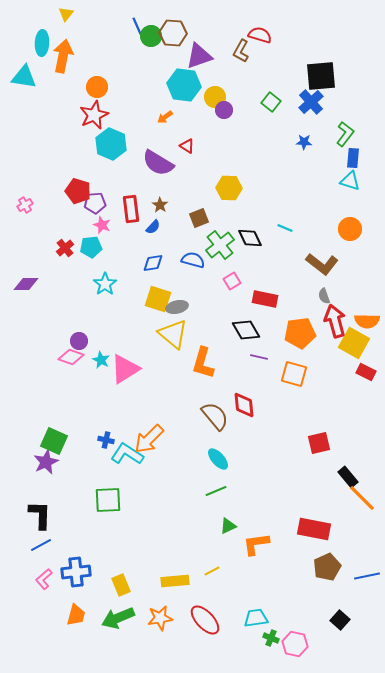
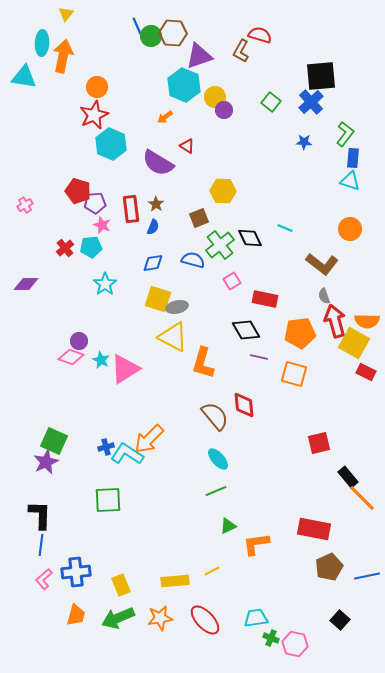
cyan hexagon at (184, 85): rotated 16 degrees clockwise
yellow hexagon at (229, 188): moved 6 px left, 3 px down
brown star at (160, 205): moved 4 px left, 1 px up
blue semicircle at (153, 227): rotated 21 degrees counterclockwise
yellow triangle at (173, 334): moved 3 px down; rotated 12 degrees counterclockwise
blue cross at (106, 440): moved 7 px down; rotated 28 degrees counterclockwise
blue line at (41, 545): rotated 55 degrees counterclockwise
brown pentagon at (327, 567): moved 2 px right
